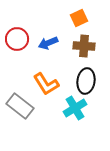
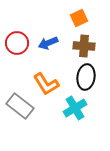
red circle: moved 4 px down
black ellipse: moved 4 px up
